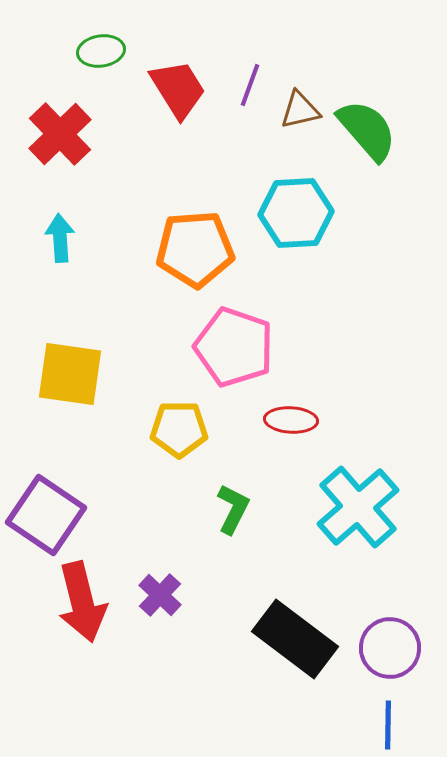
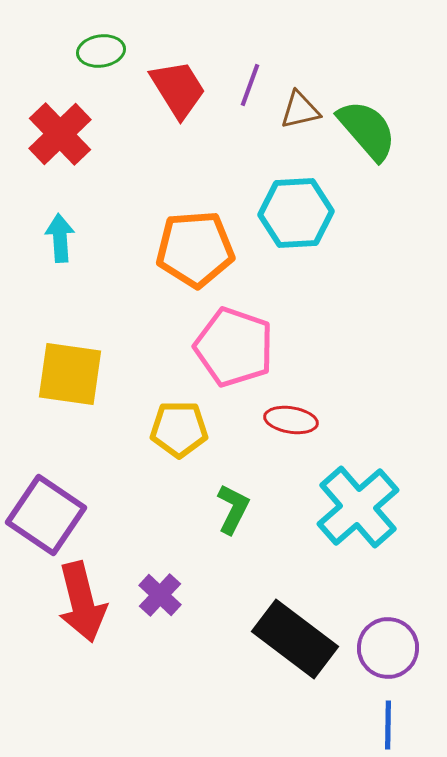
red ellipse: rotated 6 degrees clockwise
purple circle: moved 2 px left
